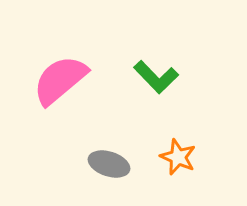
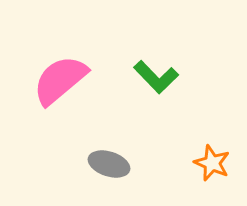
orange star: moved 34 px right, 6 px down
